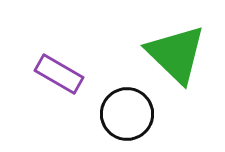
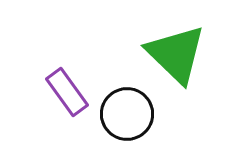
purple rectangle: moved 8 px right, 18 px down; rotated 24 degrees clockwise
